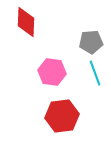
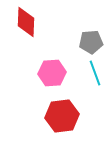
pink hexagon: moved 1 px down; rotated 12 degrees counterclockwise
